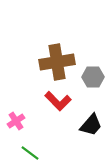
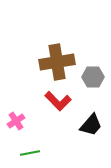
green line: rotated 48 degrees counterclockwise
